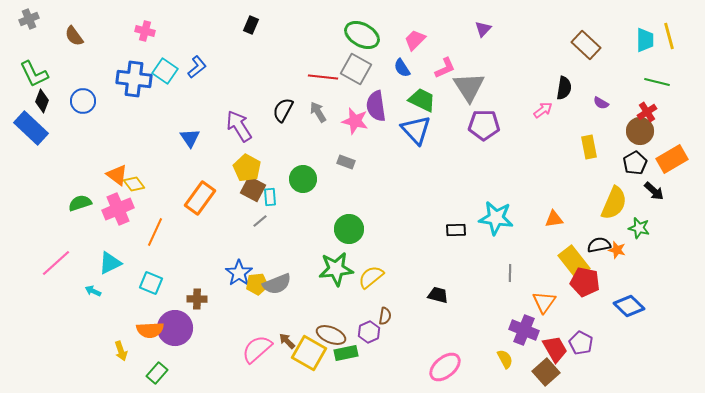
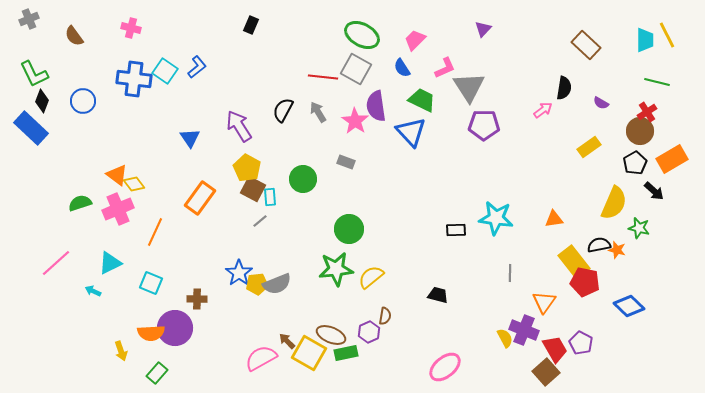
pink cross at (145, 31): moved 14 px left, 3 px up
yellow line at (669, 36): moved 2 px left, 1 px up; rotated 12 degrees counterclockwise
pink star at (355, 121): rotated 20 degrees clockwise
blue triangle at (416, 130): moved 5 px left, 2 px down
yellow rectangle at (589, 147): rotated 65 degrees clockwise
orange semicircle at (150, 330): moved 1 px right, 3 px down
pink semicircle at (257, 349): moved 4 px right, 9 px down; rotated 12 degrees clockwise
yellow semicircle at (505, 359): moved 21 px up
